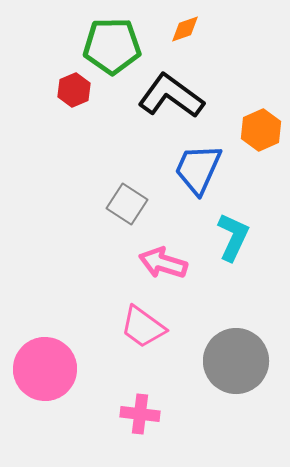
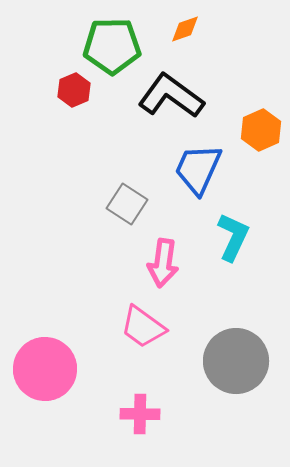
pink arrow: rotated 99 degrees counterclockwise
pink cross: rotated 6 degrees counterclockwise
